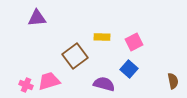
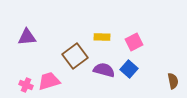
purple triangle: moved 10 px left, 19 px down
purple semicircle: moved 14 px up
